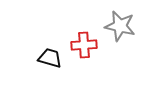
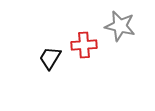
black trapezoid: rotated 75 degrees counterclockwise
